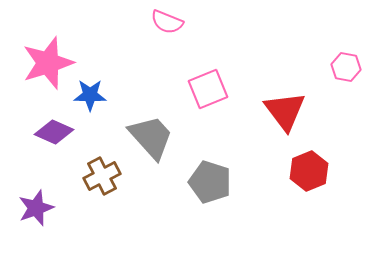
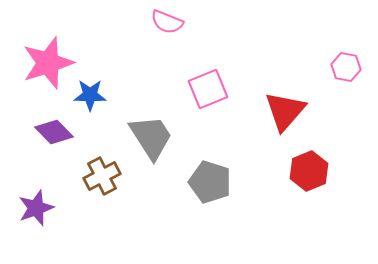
red triangle: rotated 18 degrees clockwise
purple diamond: rotated 21 degrees clockwise
gray trapezoid: rotated 9 degrees clockwise
